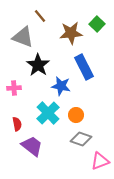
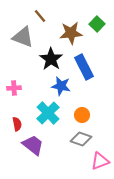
black star: moved 13 px right, 6 px up
orange circle: moved 6 px right
purple trapezoid: moved 1 px right, 1 px up
